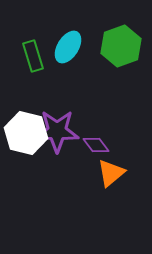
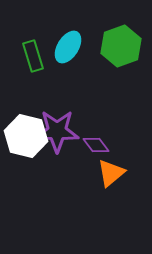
white hexagon: moved 3 px down
